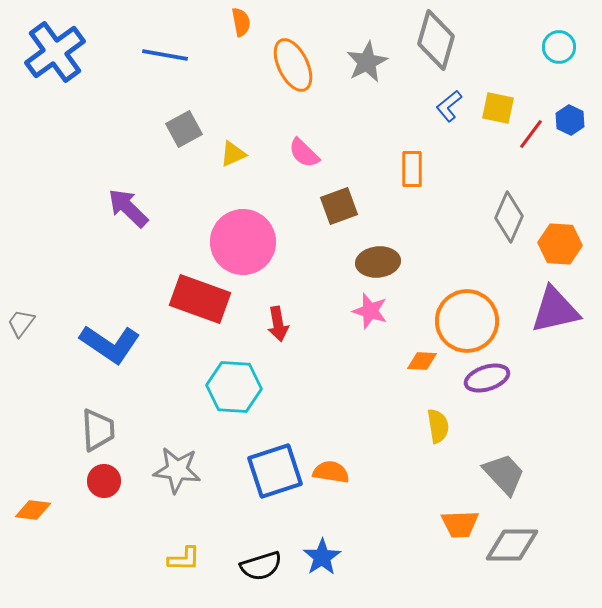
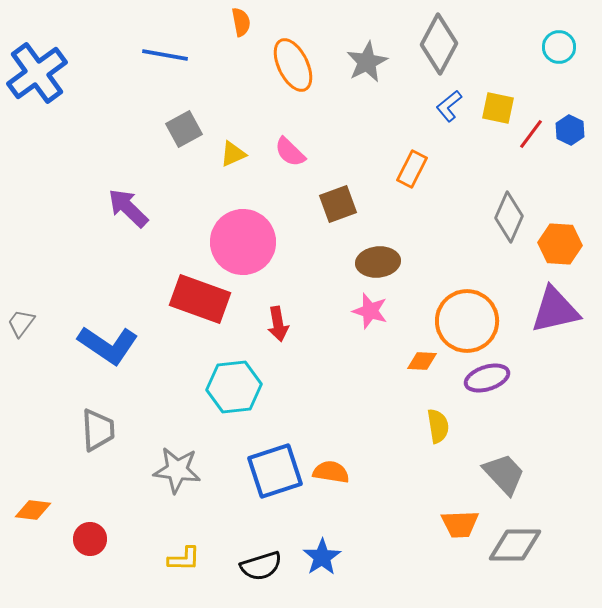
gray diamond at (436, 40): moved 3 px right, 4 px down; rotated 12 degrees clockwise
blue cross at (55, 52): moved 18 px left, 21 px down
blue hexagon at (570, 120): moved 10 px down
pink semicircle at (304, 153): moved 14 px left, 1 px up
orange rectangle at (412, 169): rotated 27 degrees clockwise
brown square at (339, 206): moved 1 px left, 2 px up
blue L-shape at (110, 344): moved 2 px left, 1 px down
cyan hexagon at (234, 387): rotated 10 degrees counterclockwise
red circle at (104, 481): moved 14 px left, 58 px down
gray diamond at (512, 545): moved 3 px right
